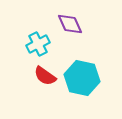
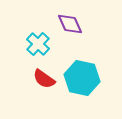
cyan cross: rotated 20 degrees counterclockwise
red semicircle: moved 1 px left, 3 px down
